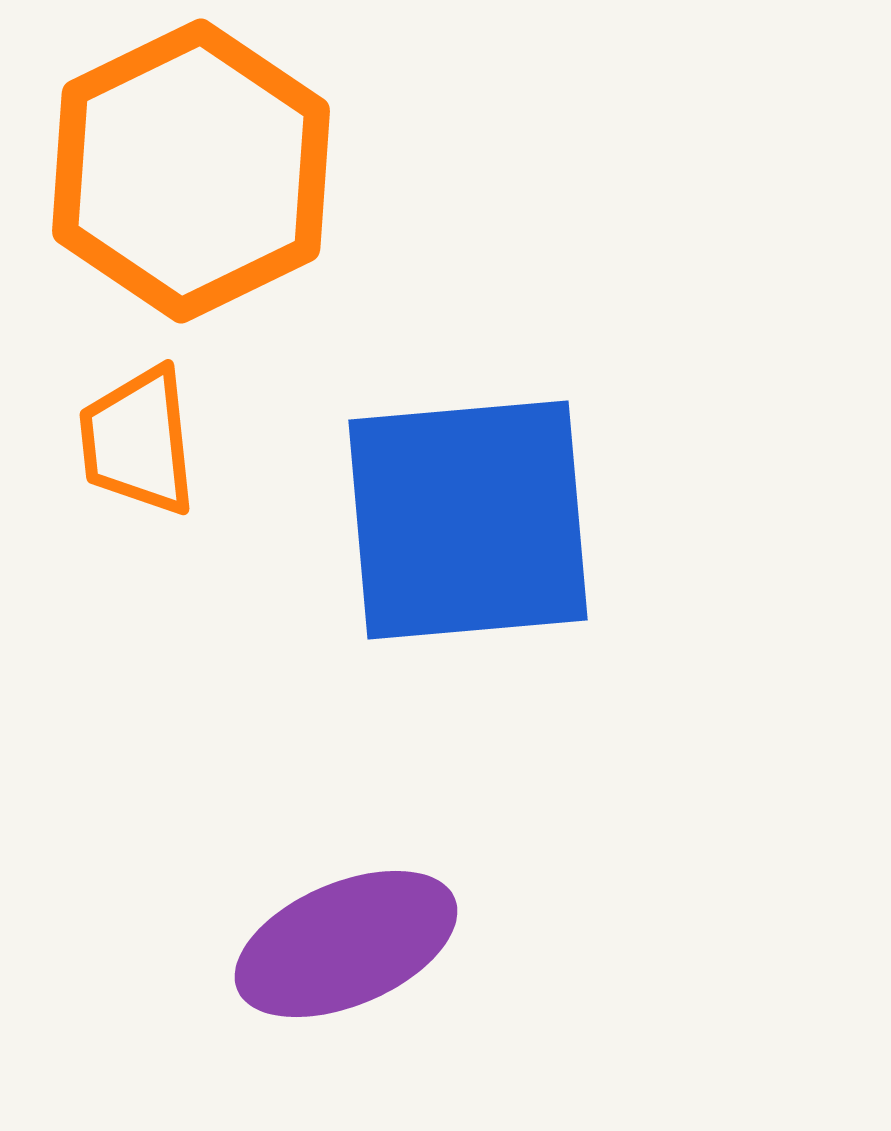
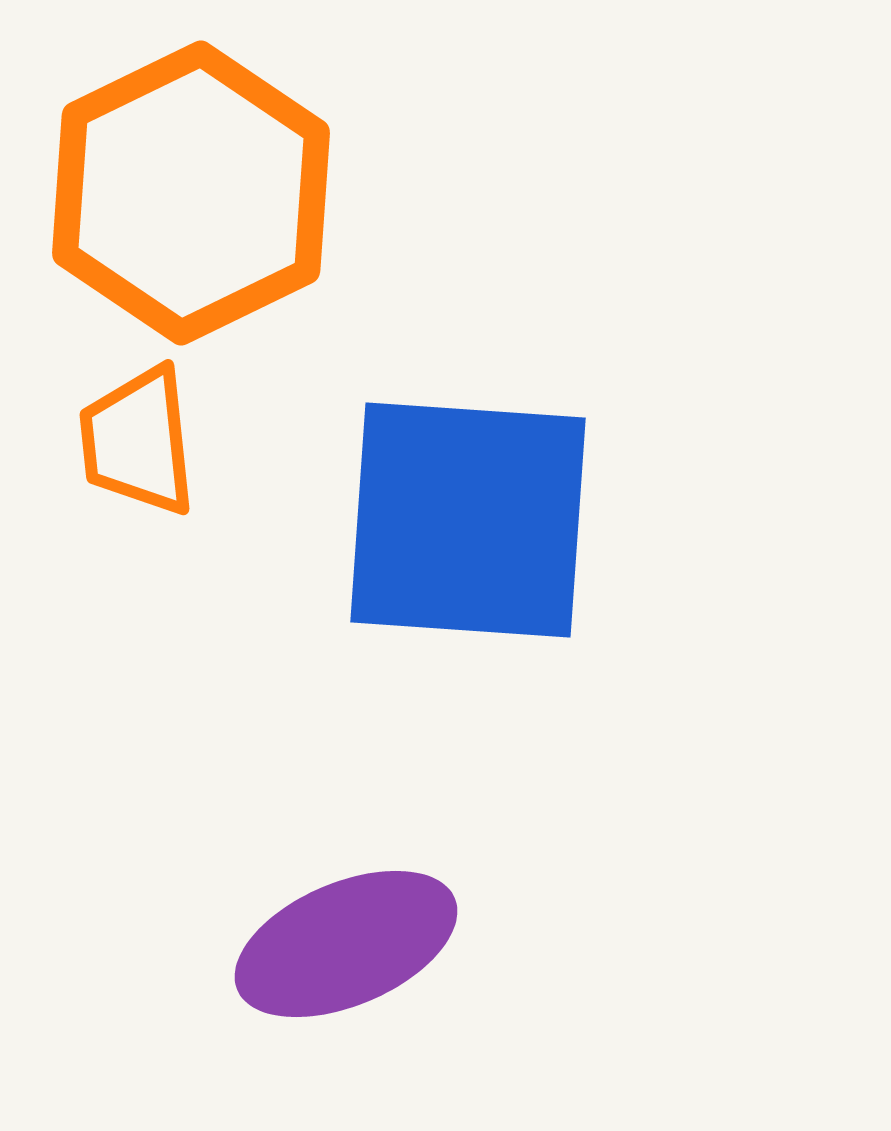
orange hexagon: moved 22 px down
blue square: rotated 9 degrees clockwise
